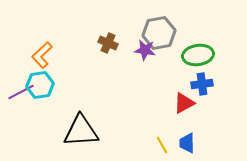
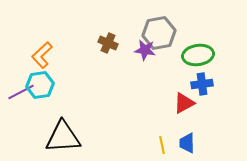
black triangle: moved 18 px left, 6 px down
yellow line: rotated 18 degrees clockwise
